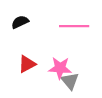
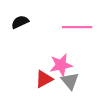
pink line: moved 3 px right, 1 px down
red triangle: moved 17 px right, 15 px down
pink star: moved 1 px right, 3 px up; rotated 15 degrees counterclockwise
